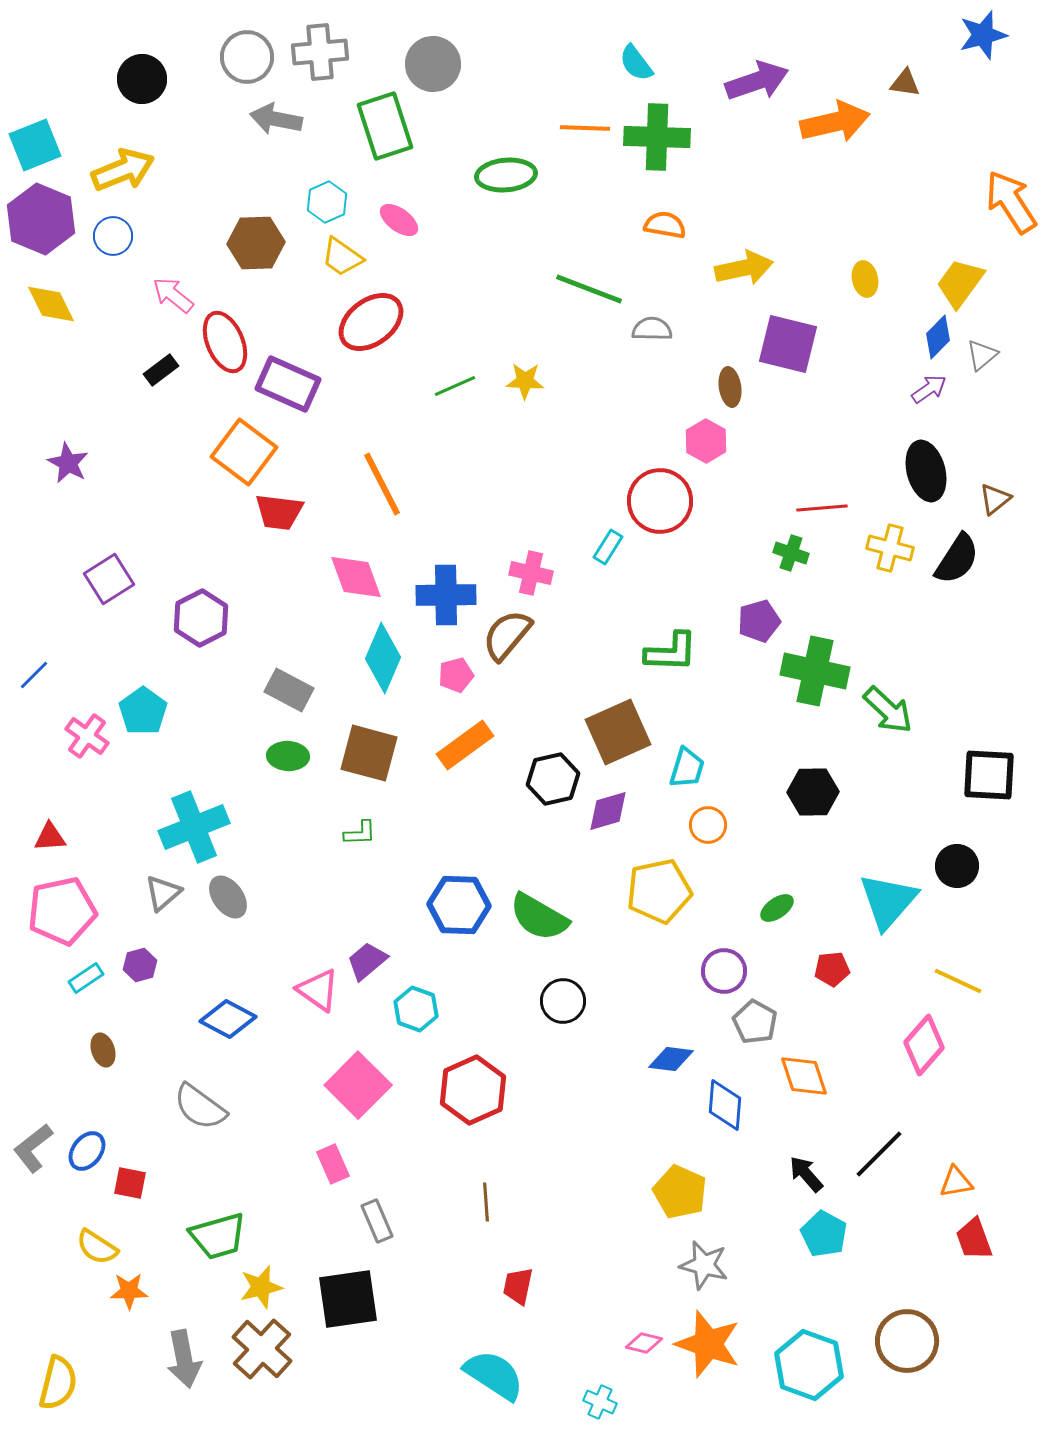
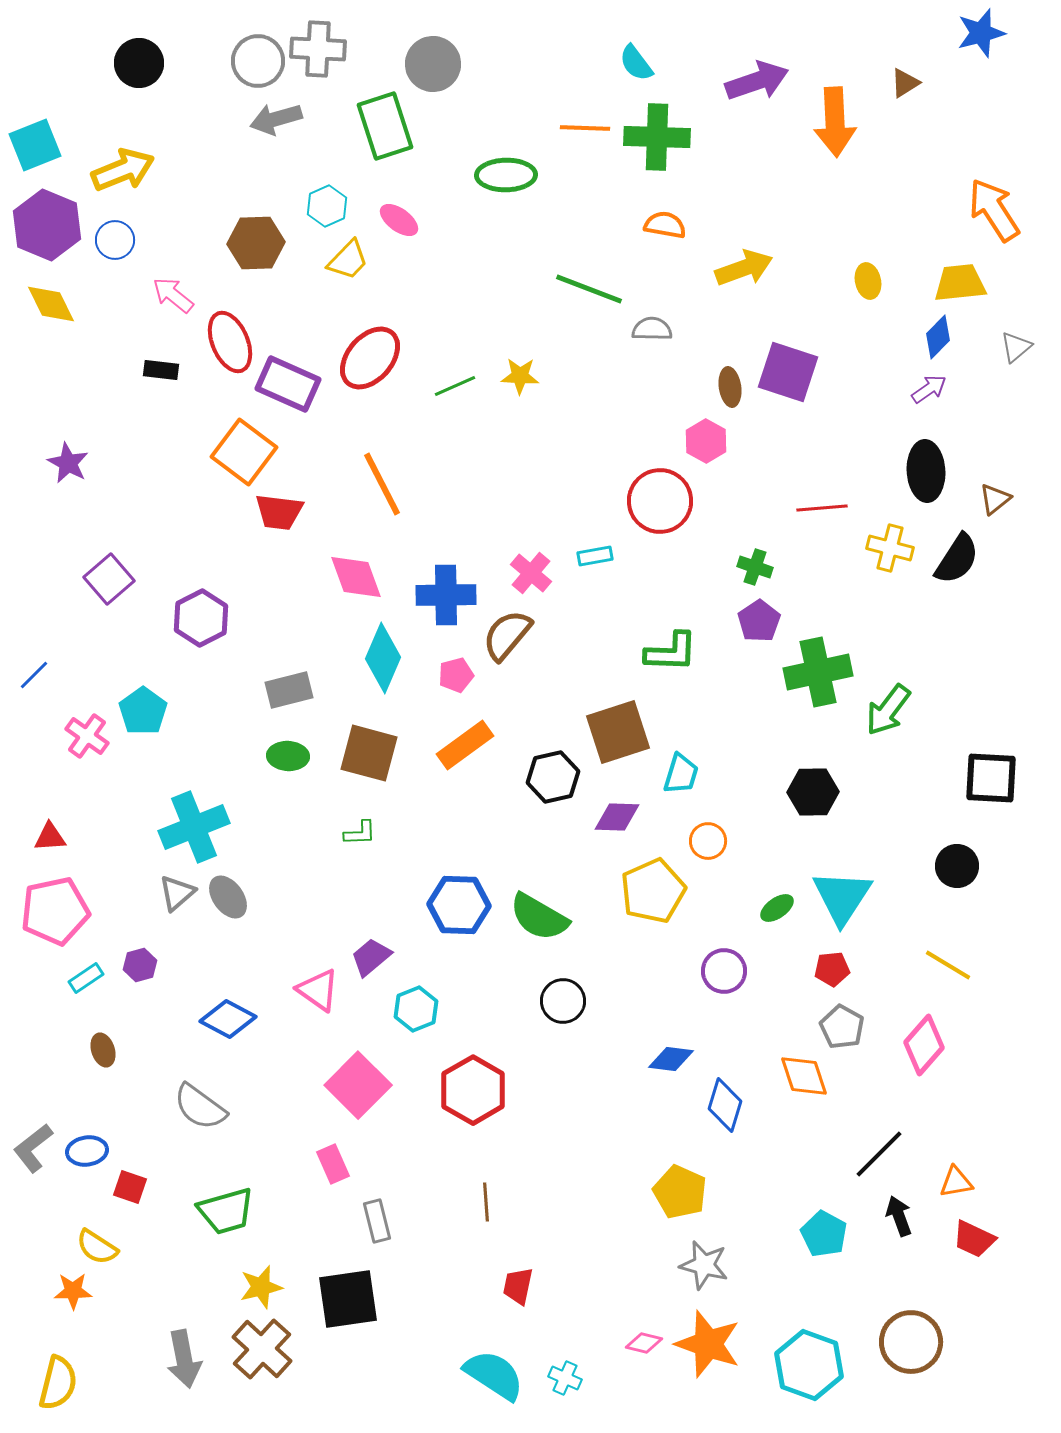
blue star at (983, 35): moved 2 px left, 2 px up
gray cross at (320, 52): moved 2 px left, 3 px up; rotated 8 degrees clockwise
gray circle at (247, 57): moved 11 px right, 4 px down
black circle at (142, 79): moved 3 px left, 16 px up
brown triangle at (905, 83): rotated 40 degrees counterclockwise
gray arrow at (276, 119): rotated 27 degrees counterclockwise
orange arrow at (835, 122): rotated 100 degrees clockwise
green ellipse at (506, 175): rotated 4 degrees clockwise
cyan hexagon at (327, 202): moved 4 px down
orange arrow at (1011, 202): moved 17 px left, 8 px down
purple hexagon at (41, 219): moved 6 px right, 6 px down
blue circle at (113, 236): moved 2 px right, 4 px down
yellow trapezoid at (342, 257): moved 6 px right, 3 px down; rotated 81 degrees counterclockwise
yellow arrow at (744, 268): rotated 8 degrees counterclockwise
yellow ellipse at (865, 279): moved 3 px right, 2 px down
yellow trapezoid at (960, 283): rotated 48 degrees clockwise
red ellipse at (371, 322): moved 1 px left, 36 px down; rotated 12 degrees counterclockwise
red ellipse at (225, 342): moved 5 px right
purple square at (788, 344): moved 28 px down; rotated 4 degrees clockwise
gray triangle at (982, 355): moved 34 px right, 8 px up
black rectangle at (161, 370): rotated 44 degrees clockwise
yellow star at (525, 381): moved 5 px left, 5 px up
black ellipse at (926, 471): rotated 12 degrees clockwise
cyan rectangle at (608, 547): moved 13 px left, 9 px down; rotated 48 degrees clockwise
green cross at (791, 553): moved 36 px left, 14 px down
pink cross at (531, 573): rotated 27 degrees clockwise
purple square at (109, 579): rotated 9 degrees counterclockwise
purple pentagon at (759, 621): rotated 18 degrees counterclockwise
green cross at (815, 671): moved 3 px right, 1 px down; rotated 24 degrees counterclockwise
gray rectangle at (289, 690): rotated 42 degrees counterclockwise
green arrow at (888, 710): rotated 84 degrees clockwise
brown square at (618, 732): rotated 6 degrees clockwise
cyan trapezoid at (687, 768): moved 6 px left, 6 px down
black square at (989, 775): moved 2 px right, 3 px down
black hexagon at (553, 779): moved 2 px up
purple diamond at (608, 811): moved 9 px right, 6 px down; rotated 18 degrees clockwise
orange circle at (708, 825): moved 16 px down
yellow pentagon at (659, 891): moved 6 px left; rotated 12 degrees counterclockwise
gray triangle at (163, 893): moved 14 px right
cyan triangle at (888, 901): moved 46 px left, 4 px up; rotated 8 degrees counterclockwise
pink pentagon at (62, 911): moved 7 px left
purple trapezoid at (367, 961): moved 4 px right, 4 px up
yellow line at (958, 981): moved 10 px left, 16 px up; rotated 6 degrees clockwise
cyan hexagon at (416, 1009): rotated 18 degrees clockwise
gray pentagon at (755, 1022): moved 87 px right, 5 px down
red hexagon at (473, 1090): rotated 6 degrees counterclockwise
blue diamond at (725, 1105): rotated 12 degrees clockwise
blue ellipse at (87, 1151): rotated 45 degrees clockwise
black arrow at (806, 1174): moved 93 px right, 42 px down; rotated 21 degrees clockwise
red square at (130, 1183): moved 4 px down; rotated 8 degrees clockwise
gray rectangle at (377, 1221): rotated 9 degrees clockwise
green trapezoid at (218, 1236): moved 8 px right, 25 px up
red trapezoid at (974, 1239): rotated 45 degrees counterclockwise
orange star at (129, 1291): moved 56 px left
brown circle at (907, 1341): moved 4 px right, 1 px down
cyan cross at (600, 1402): moved 35 px left, 24 px up
